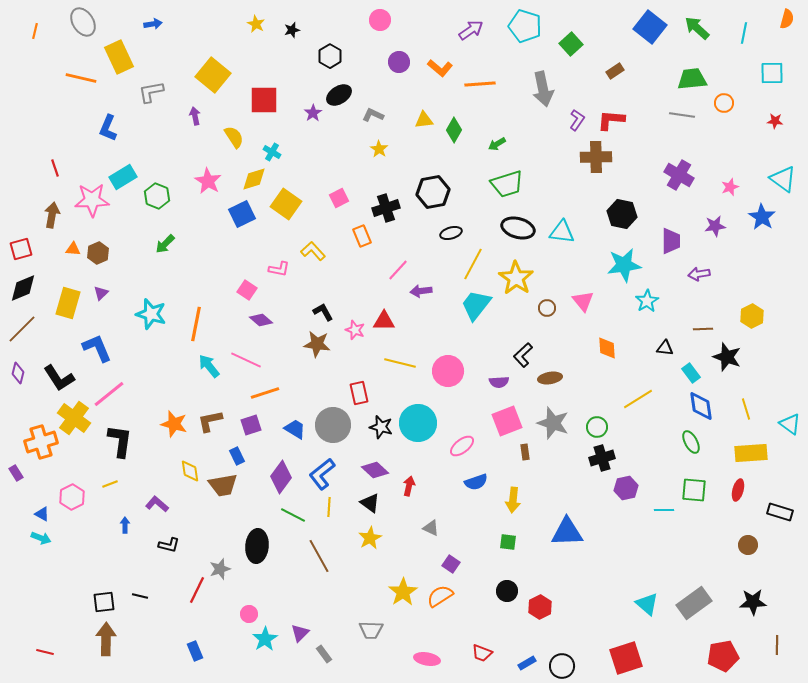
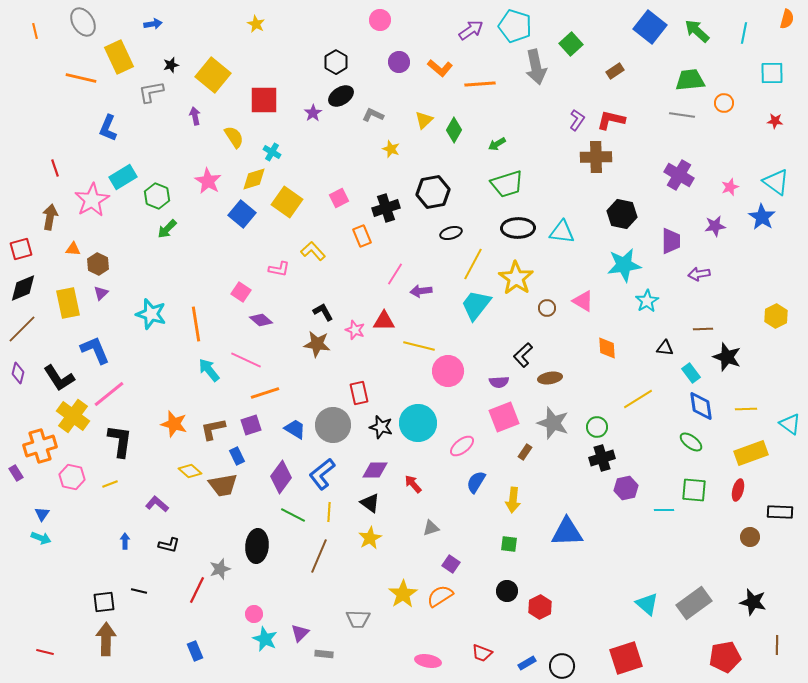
cyan pentagon at (525, 26): moved 10 px left
green arrow at (697, 28): moved 3 px down
black star at (292, 30): moved 121 px left, 35 px down
orange line at (35, 31): rotated 28 degrees counterclockwise
black hexagon at (330, 56): moved 6 px right, 6 px down
green trapezoid at (692, 79): moved 2 px left, 1 px down
gray arrow at (543, 89): moved 7 px left, 22 px up
black ellipse at (339, 95): moved 2 px right, 1 px down
yellow triangle at (424, 120): rotated 36 degrees counterclockwise
red L-shape at (611, 120): rotated 8 degrees clockwise
yellow star at (379, 149): moved 12 px right; rotated 12 degrees counterclockwise
cyan triangle at (783, 179): moved 7 px left, 3 px down
pink star at (92, 200): rotated 28 degrees counterclockwise
yellow square at (286, 204): moved 1 px right, 2 px up
blue square at (242, 214): rotated 24 degrees counterclockwise
brown arrow at (52, 215): moved 2 px left, 2 px down
black ellipse at (518, 228): rotated 16 degrees counterclockwise
green arrow at (165, 244): moved 2 px right, 15 px up
brown hexagon at (98, 253): moved 11 px down; rotated 10 degrees counterclockwise
pink line at (398, 270): moved 3 px left, 4 px down; rotated 10 degrees counterclockwise
pink square at (247, 290): moved 6 px left, 2 px down
pink triangle at (583, 301): rotated 20 degrees counterclockwise
yellow rectangle at (68, 303): rotated 28 degrees counterclockwise
yellow hexagon at (752, 316): moved 24 px right
orange line at (196, 324): rotated 20 degrees counterclockwise
blue L-shape at (97, 348): moved 2 px left, 2 px down
yellow line at (400, 363): moved 19 px right, 17 px up
cyan arrow at (209, 366): moved 4 px down
yellow line at (746, 409): rotated 75 degrees counterclockwise
yellow cross at (74, 418): moved 1 px left, 2 px up
brown L-shape at (210, 421): moved 3 px right, 8 px down
pink square at (507, 421): moved 3 px left, 4 px up
orange cross at (41, 442): moved 1 px left, 4 px down
green ellipse at (691, 442): rotated 25 degrees counterclockwise
brown rectangle at (525, 452): rotated 42 degrees clockwise
yellow rectangle at (751, 453): rotated 16 degrees counterclockwise
purple diamond at (375, 470): rotated 44 degrees counterclockwise
yellow diamond at (190, 471): rotated 40 degrees counterclockwise
blue semicircle at (476, 482): rotated 140 degrees clockwise
red arrow at (409, 486): moved 4 px right, 2 px up; rotated 54 degrees counterclockwise
pink hexagon at (72, 497): moved 20 px up; rotated 20 degrees counterclockwise
yellow line at (329, 507): moved 5 px down
black rectangle at (780, 512): rotated 15 degrees counterclockwise
blue triangle at (42, 514): rotated 35 degrees clockwise
blue arrow at (125, 525): moved 16 px down
gray triangle at (431, 528): rotated 42 degrees counterclockwise
green square at (508, 542): moved 1 px right, 2 px down
brown circle at (748, 545): moved 2 px right, 8 px up
brown line at (319, 556): rotated 52 degrees clockwise
yellow star at (403, 592): moved 2 px down
black line at (140, 596): moved 1 px left, 5 px up
black star at (753, 602): rotated 16 degrees clockwise
pink circle at (249, 614): moved 5 px right
gray trapezoid at (371, 630): moved 13 px left, 11 px up
cyan star at (265, 639): rotated 15 degrees counterclockwise
gray rectangle at (324, 654): rotated 48 degrees counterclockwise
red pentagon at (723, 656): moved 2 px right, 1 px down
pink ellipse at (427, 659): moved 1 px right, 2 px down
